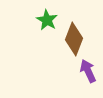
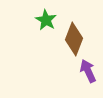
green star: moved 1 px left
